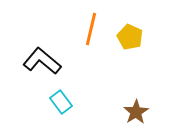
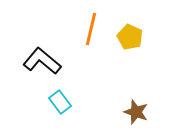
cyan rectangle: moved 1 px left
brown star: rotated 20 degrees counterclockwise
